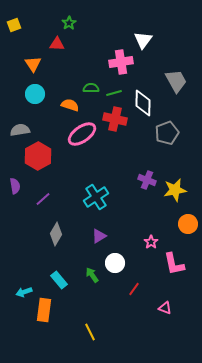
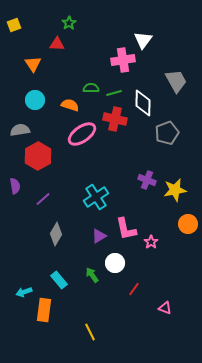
pink cross: moved 2 px right, 2 px up
cyan circle: moved 6 px down
pink L-shape: moved 48 px left, 35 px up
